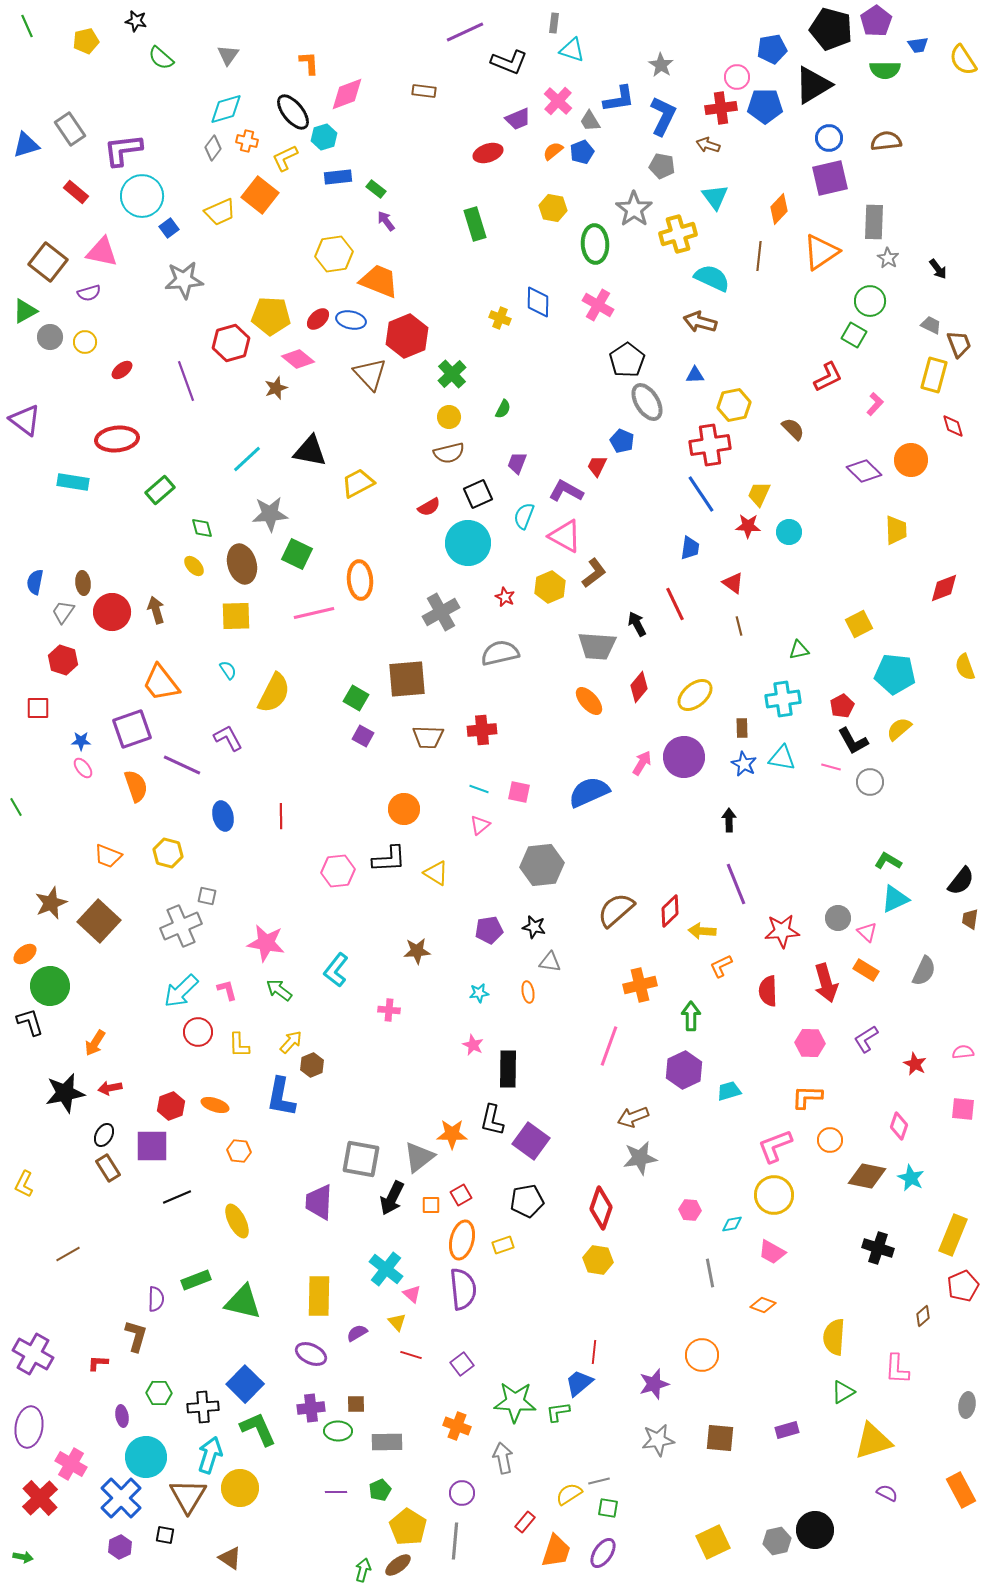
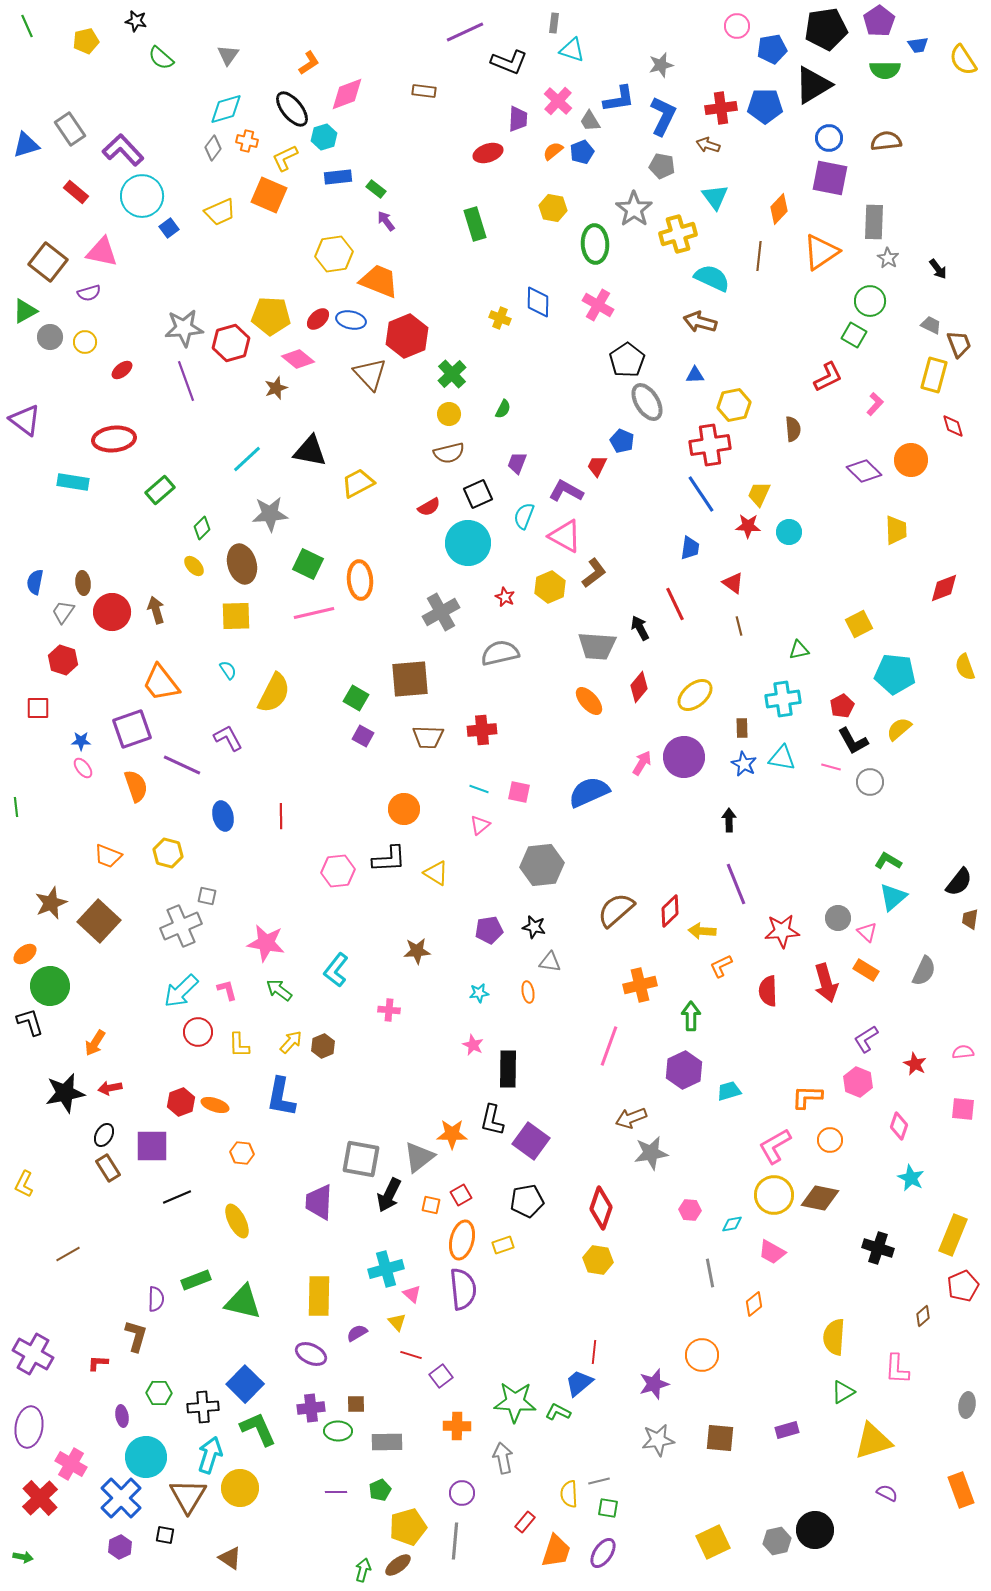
purple pentagon at (876, 21): moved 3 px right
black pentagon at (831, 29): moved 5 px left; rotated 24 degrees counterclockwise
orange L-shape at (309, 63): rotated 60 degrees clockwise
gray star at (661, 65): rotated 25 degrees clockwise
pink circle at (737, 77): moved 51 px up
black ellipse at (293, 112): moved 1 px left, 3 px up
purple trapezoid at (518, 119): rotated 64 degrees counterclockwise
purple L-shape at (123, 150): rotated 54 degrees clockwise
purple square at (830, 178): rotated 24 degrees clockwise
orange square at (260, 195): moved 9 px right; rotated 15 degrees counterclockwise
gray star at (184, 280): moved 48 px down
yellow circle at (449, 417): moved 3 px up
brown semicircle at (793, 429): rotated 40 degrees clockwise
red ellipse at (117, 439): moved 3 px left
green diamond at (202, 528): rotated 60 degrees clockwise
green square at (297, 554): moved 11 px right, 10 px down
black arrow at (637, 624): moved 3 px right, 4 px down
brown square at (407, 679): moved 3 px right
green line at (16, 807): rotated 24 degrees clockwise
black semicircle at (961, 881): moved 2 px left, 1 px down
cyan triangle at (895, 899): moved 2 px left, 2 px up; rotated 16 degrees counterclockwise
pink hexagon at (810, 1043): moved 48 px right, 39 px down; rotated 20 degrees clockwise
brown hexagon at (312, 1065): moved 11 px right, 19 px up
red hexagon at (171, 1106): moved 10 px right, 4 px up
brown arrow at (633, 1117): moved 2 px left, 1 px down
pink L-shape at (775, 1146): rotated 9 degrees counterclockwise
orange hexagon at (239, 1151): moved 3 px right, 2 px down
gray star at (640, 1158): moved 11 px right, 5 px up
brown diamond at (867, 1176): moved 47 px left, 22 px down
black arrow at (392, 1198): moved 3 px left, 3 px up
orange square at (431, 1205): rotated 12 degrees clockwise
cyan cross at (386, 1269): rotated 36 degrees clockwise
orange diamond at (763, 1305): moved 9 px left, 1 px up; rotated 60 degrees counterclockwise
purple square at (462, 1364): moved 21 px left, 12 px down
green L-shape at (558, 1412): rotated 35 degrees clockwise
orange cross at (457, 1426): rotated 20 degrees counterclockwise
orange rectangle at (961, 1490): rotated 8 degrees clockwise
yellow semicircle at (569, 1494): rotated 60 degrees counterclockwise
yellow pentagon at (408, 1527): rotated 24 degrees clockwise
